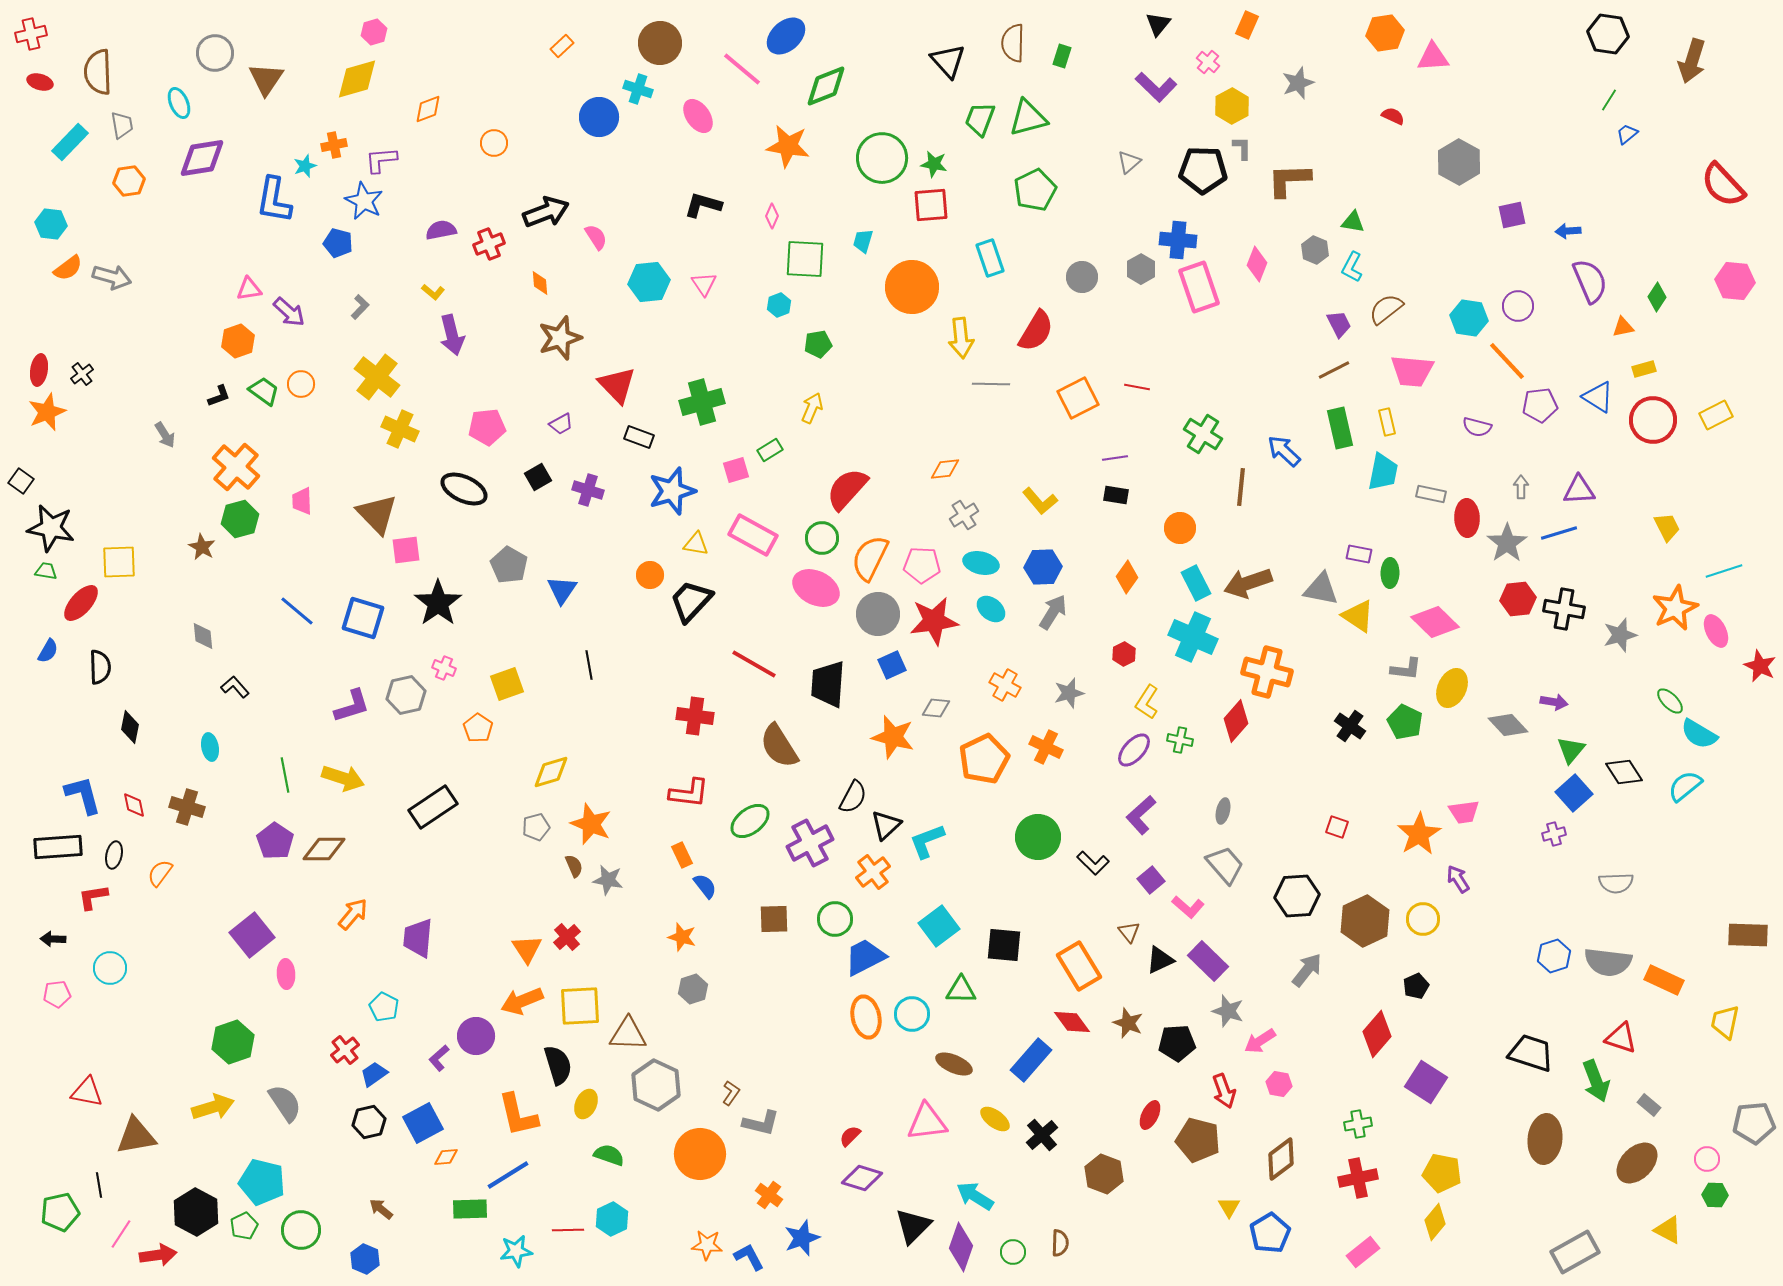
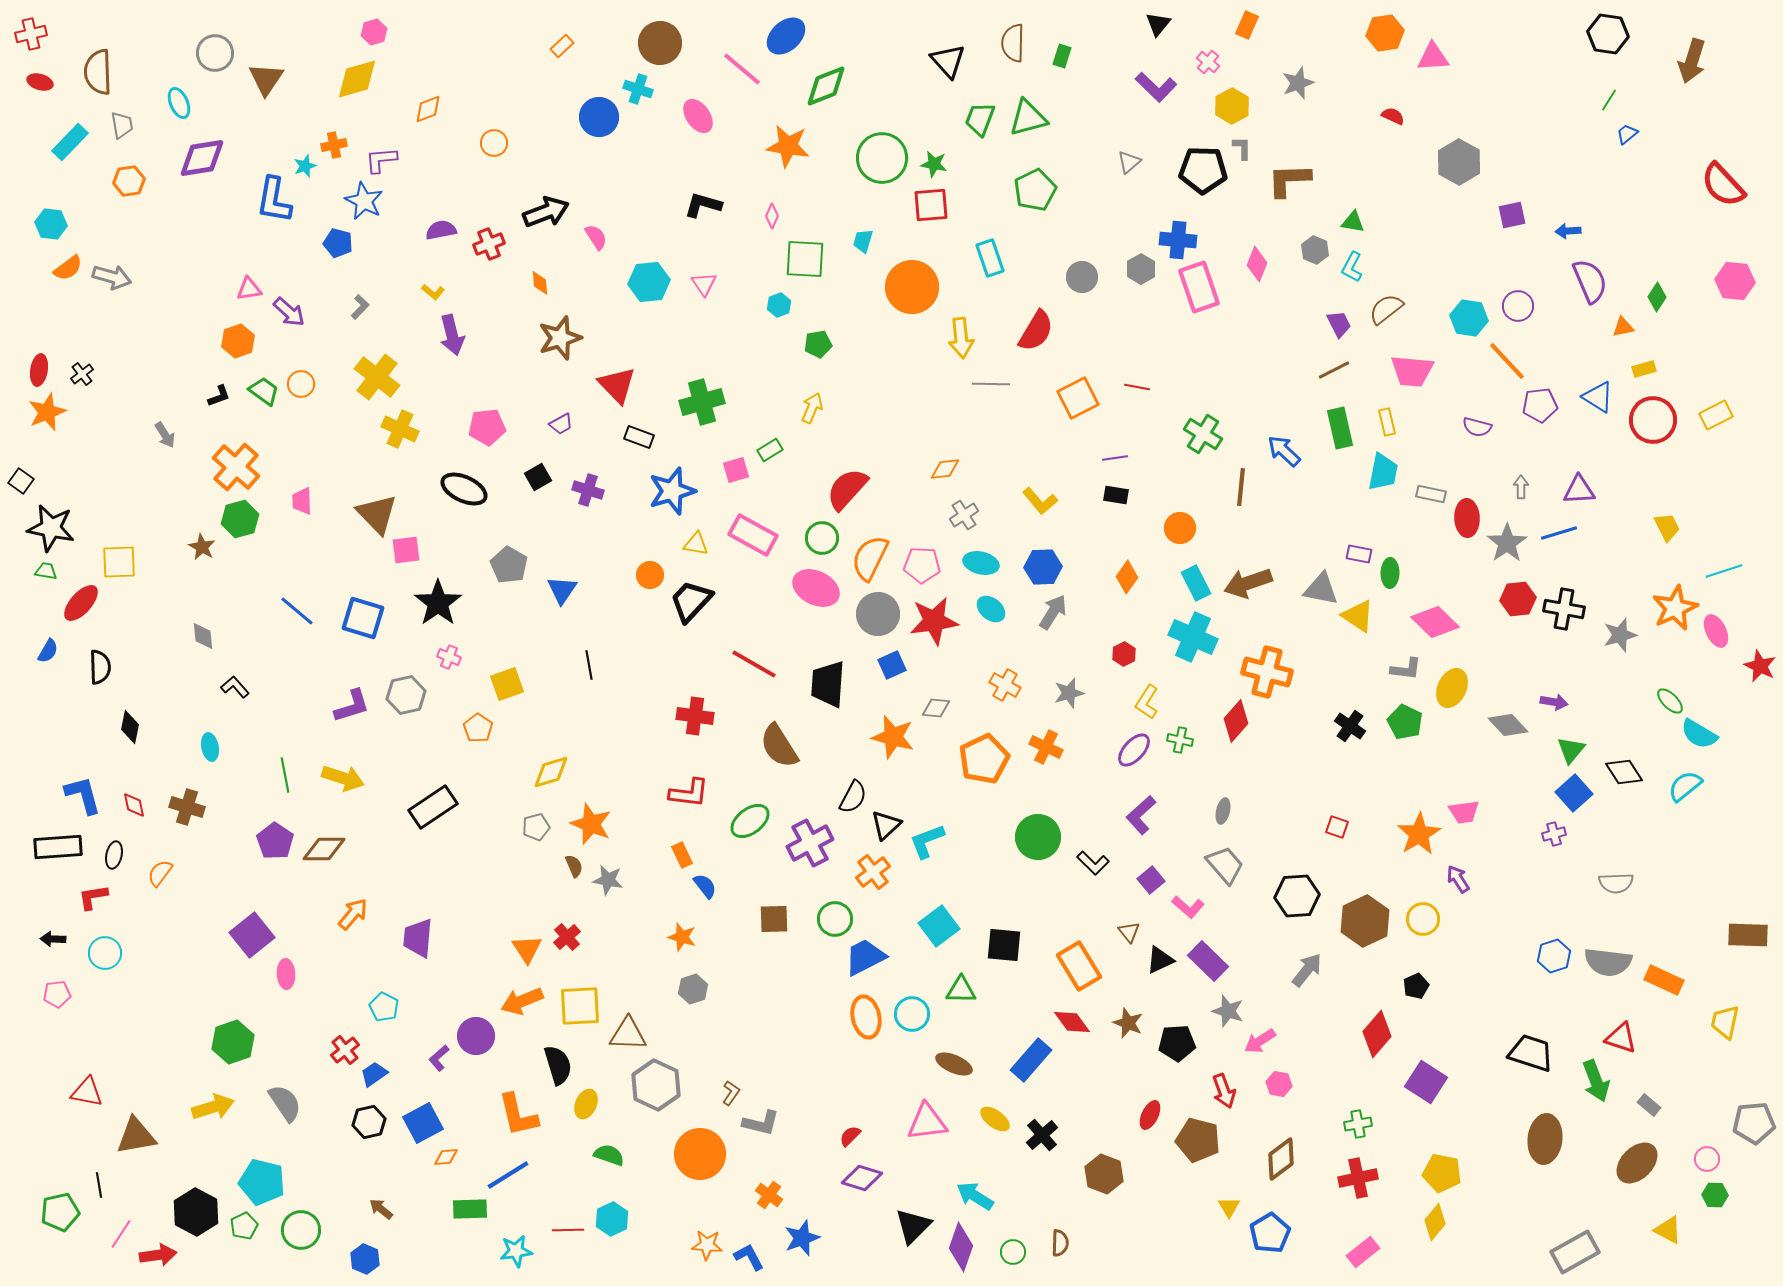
pink cross at (444, 668): moved 5 px right, 11 px up
cyan circle at (110, 968): moved 5 px left, 15 px up
